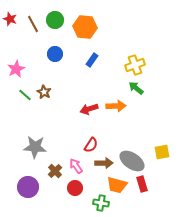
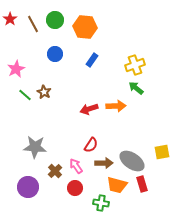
red star: rotated 16 degrees clockwise
